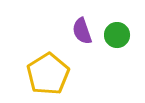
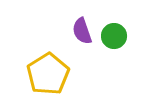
green circle: moved 3 px left, 1 px down
